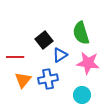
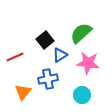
green semicircle: rotated 65 degrees clockwise
black square: moved 1 px right
red line: rotated 24 degrees counterclockwise
orange triangle: moved 12 px down
